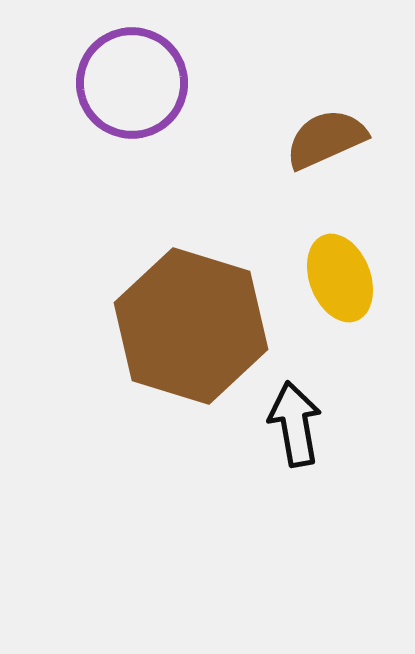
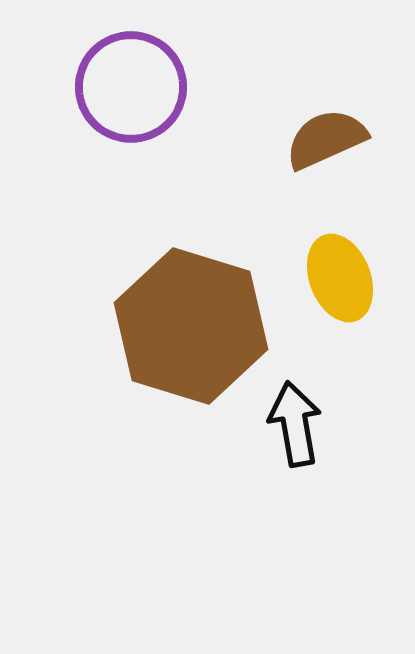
purple circle: moved 1 px left, 4 px down
